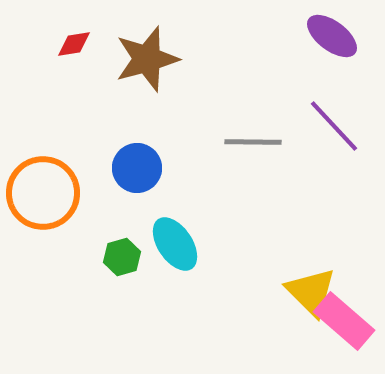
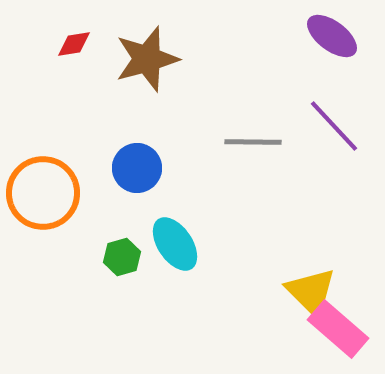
pink rectangle: moved 6 px left, 8 px down
